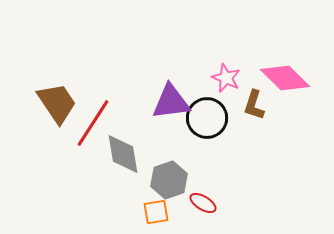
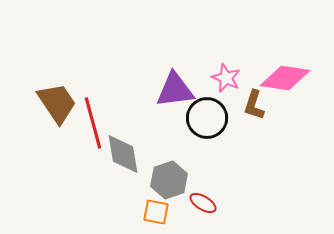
pink diamond: rotated 36 degrees counterclockwise
purple triangle: moved 4 px right, 12 px up
red line: rotated 48 degrees counterclockwise
orange square: rotated 20 degrees clockwise
